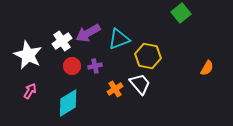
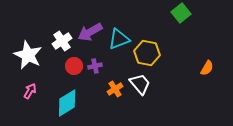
purple arrow: moved 2 px right, 1 px up
yellow hexagon: moved 1 px left, 3 px up
red circle: moved 2 px right
cyan diamond: moved 1 px left
